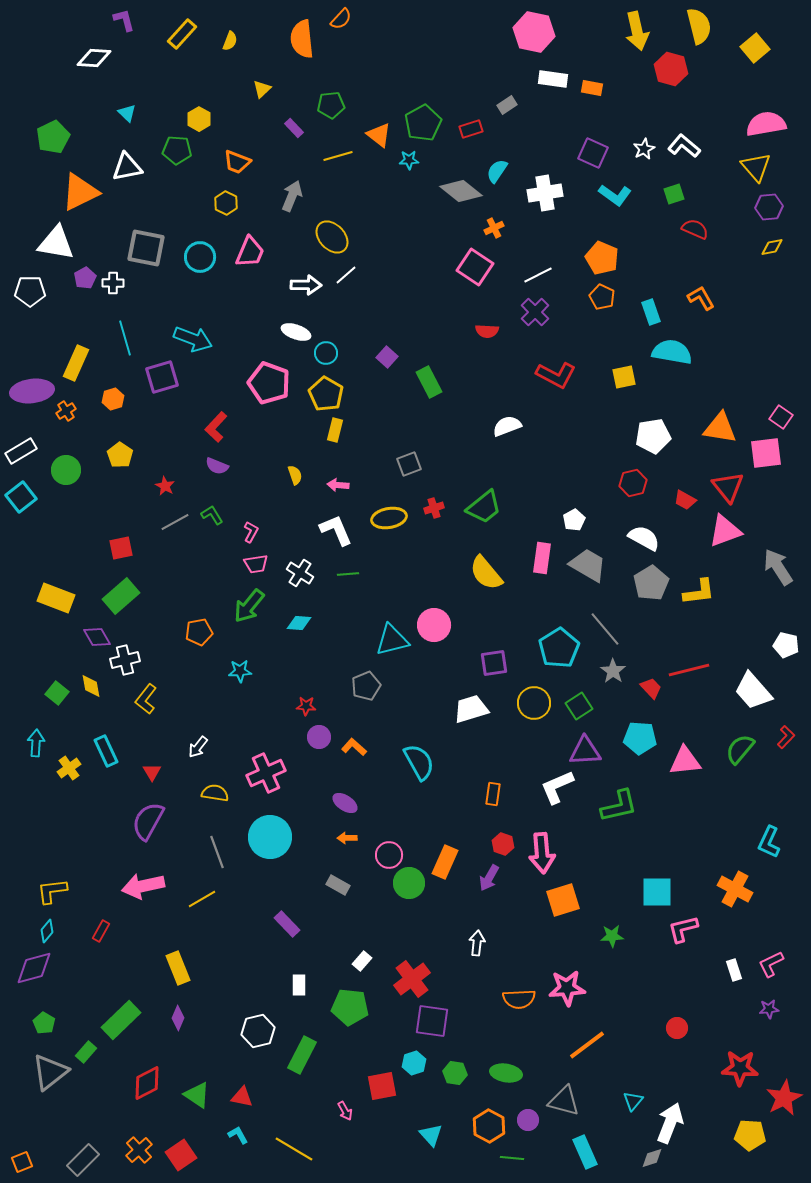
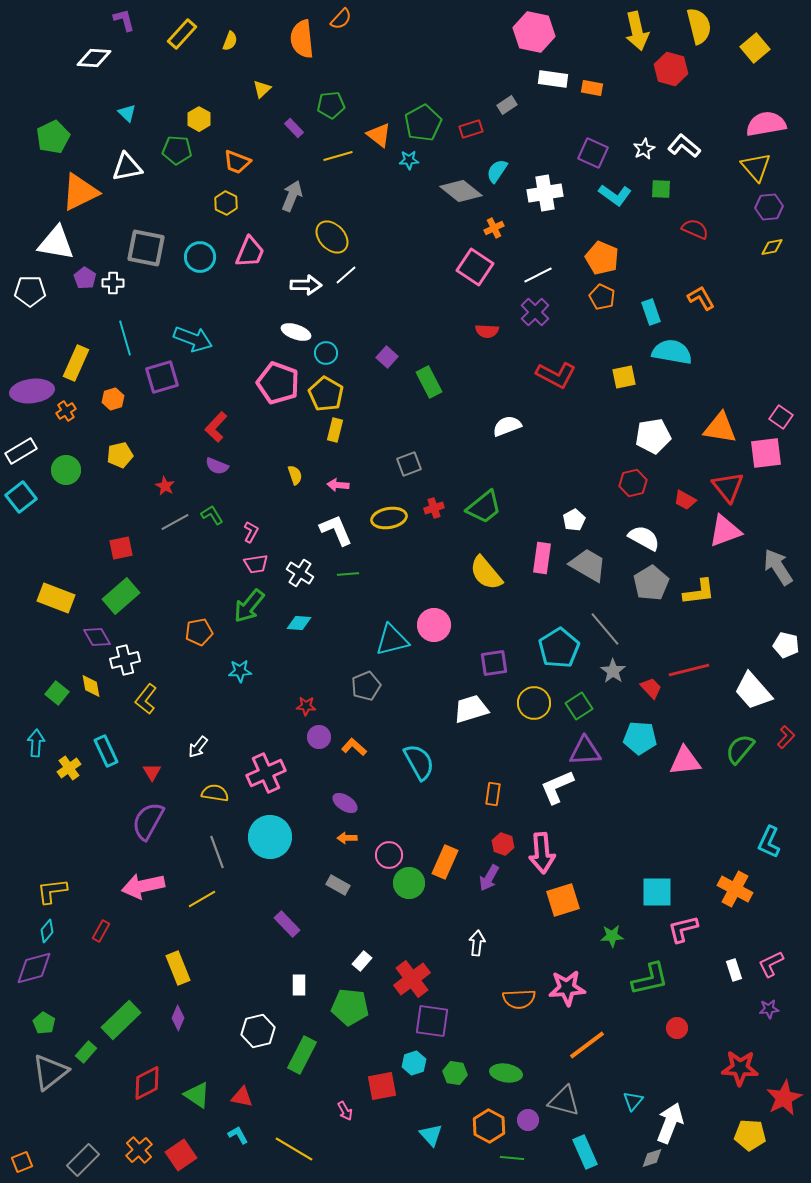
green square at (674, 194): moved 13 px left, 5 px up; rotated 20 degrees clockwise
purple pentagon at (85, 278): rotated 10 degrees counterclockwise
pink pentagon at (269, 383): moved 9 px right
yellow pentagon at (120, 455): rotated 25 degrees clockwise
green L-shape at (619, 806): moved 31 px right, 173 px down
